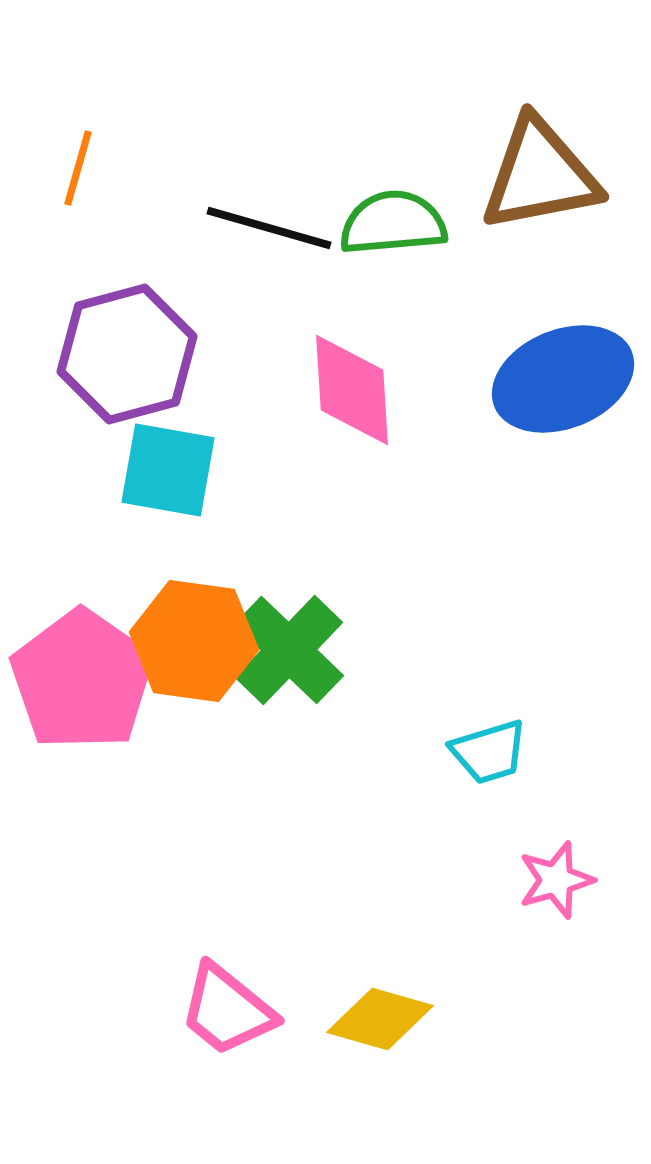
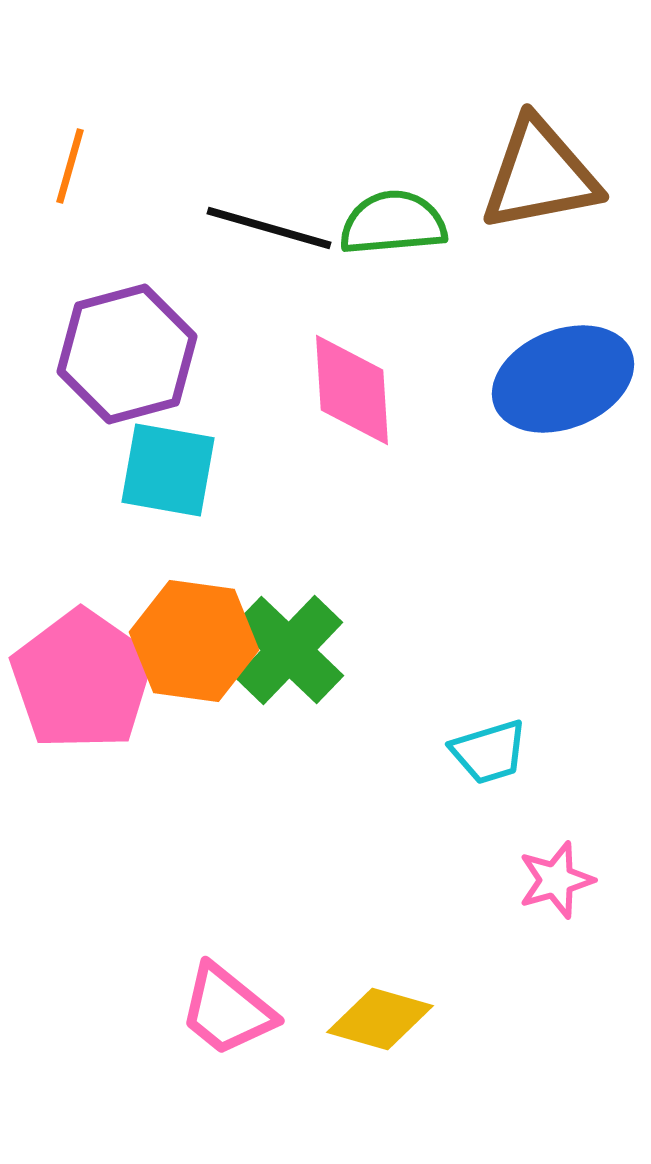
orange line: moved 8 px left, 2 px up
